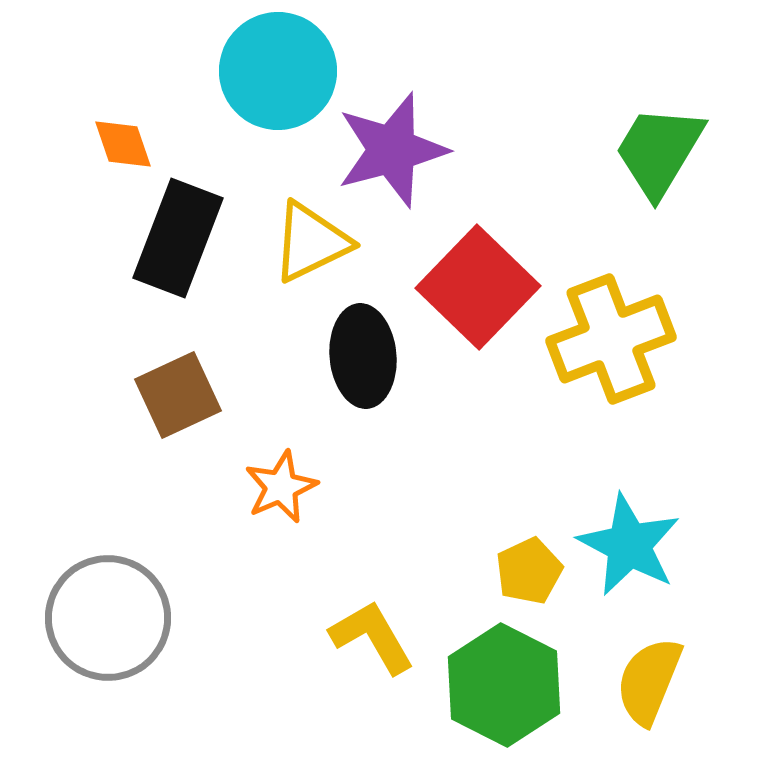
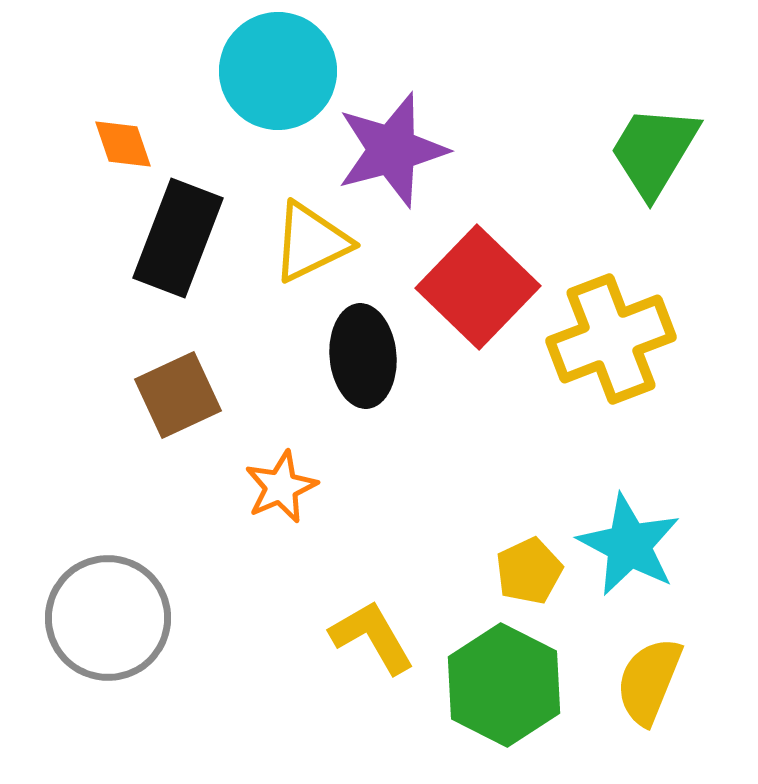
green trapezoid: moved 5 px left
